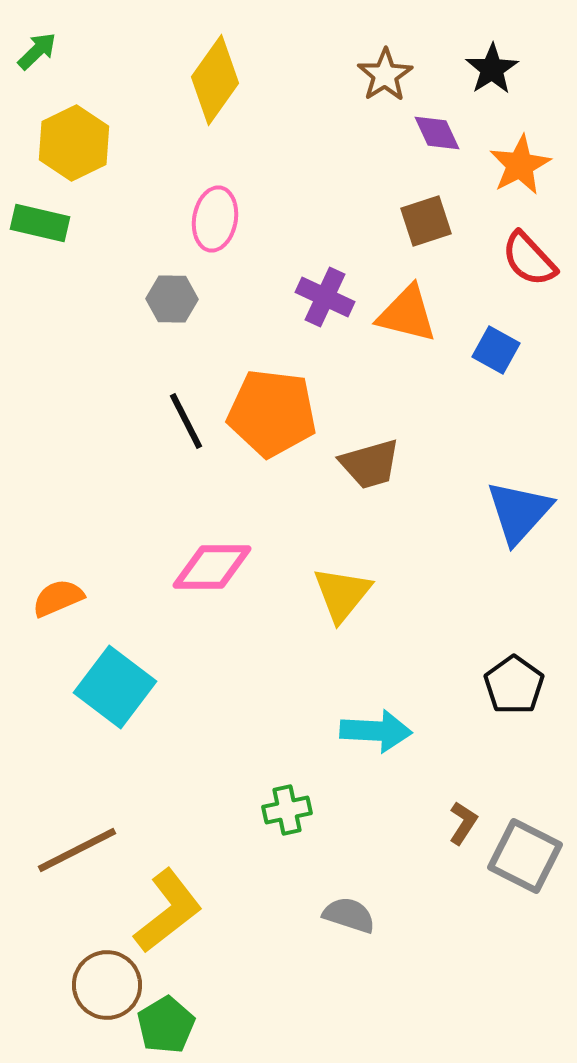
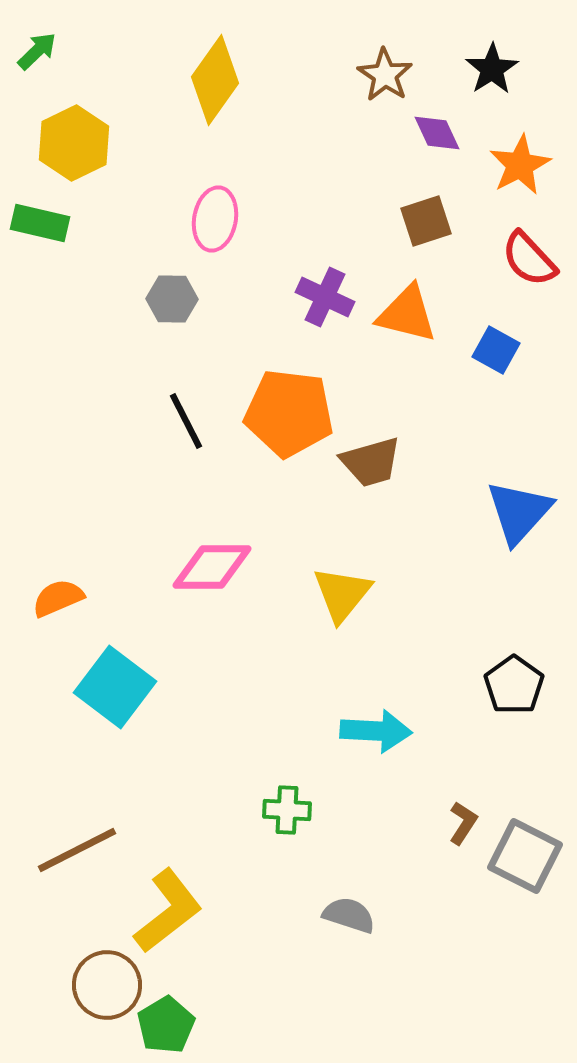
brown star: rotated 6 degrees counterclockwise
orange pentagon: moved 17 px right
brown trapezoid: moved 1 px right, 2 px up
green cross: rotated 15 degrees clockwise
